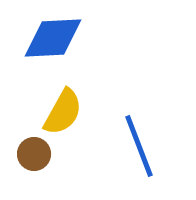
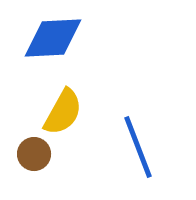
blue line: moved 1 px left, 1 px down
